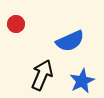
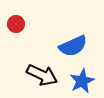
blue semicircle: moved 3 px right, 5 px down
black arrow: rotated 92 degrees clockwise
